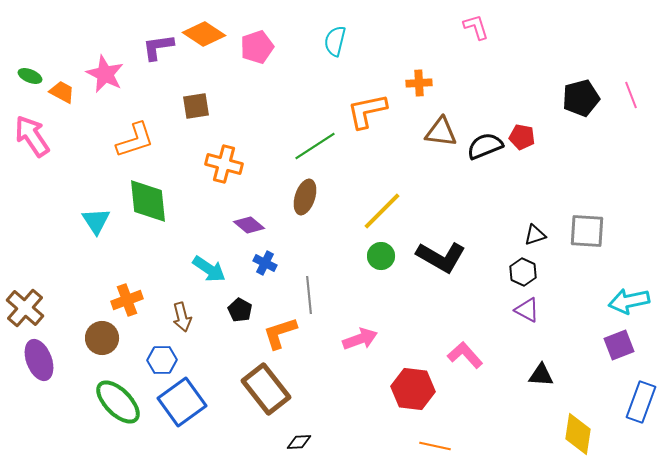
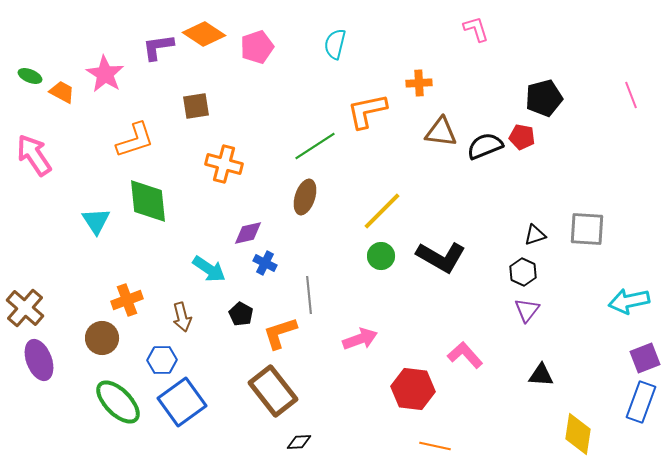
pink L-shape at (476, 27): moved 2 px down
cyan semicircle at (335, 41): moved 3 px down
pink star at (105, 74): rotated 6 degrees clockwise
black pentagon at (581, 98): moved 37 px left
pink arrow at (32, 136): moved 2 px right, 19 px down
purple diamond at (249, 225): moved 1 px left, 8 px down; rotated 52 degrees counterclockwise
gray square at (587, 231): moved 2 px up
black pentagon at (240, 310): moved 1 px right, 4 px down
purple triangle at (527, 310): rotated 40 degrees clockwise
purple square at (619, 345): moved 26 px right, 13 px down
brown rectangle at (266, 389): moved 7 px right, 2 px down
